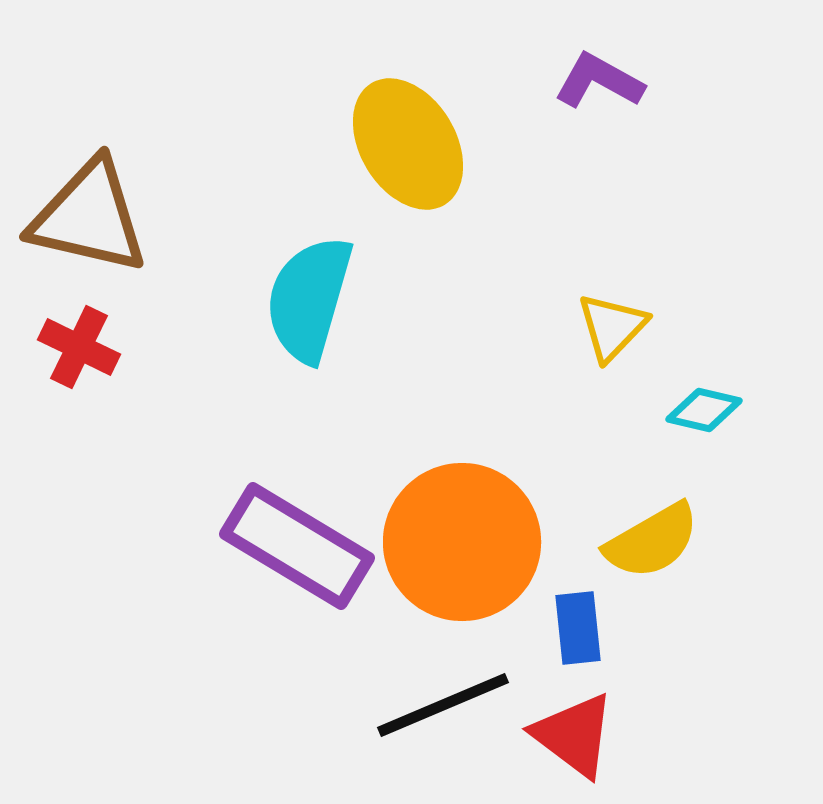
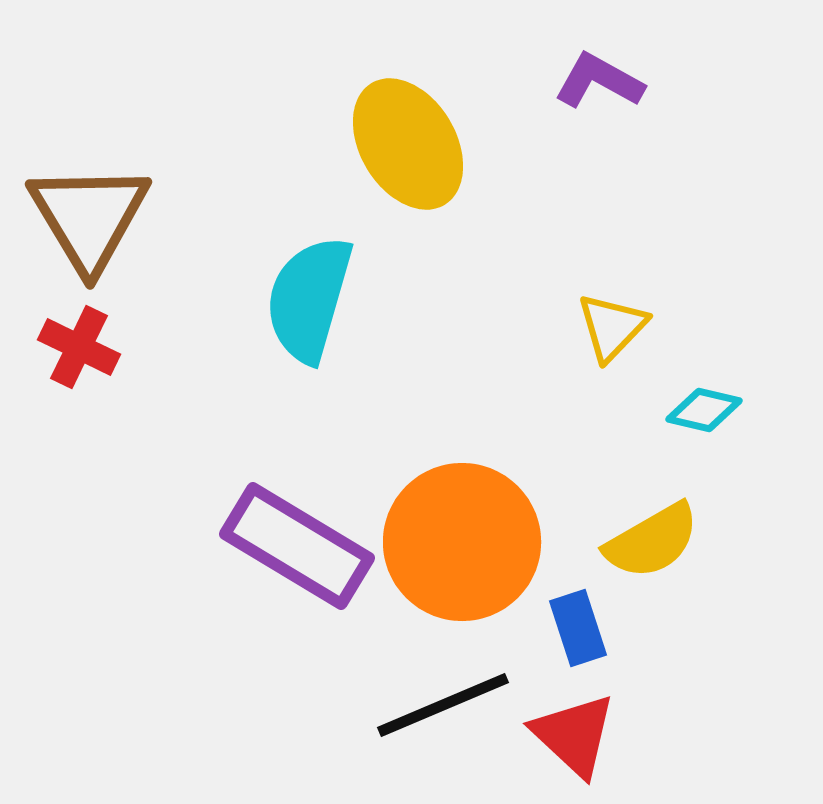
brown triangle: rotated 46 degrees clockwise
blue rectangle: rotated 12 degrees counterclockwise
red triangle: rotated 6 degrees clockwise
